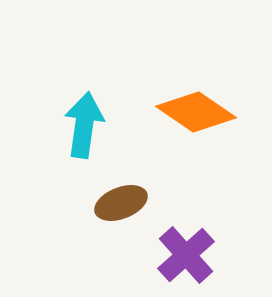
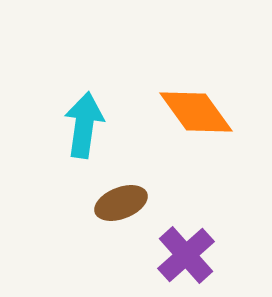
orange diamond: rotated 20 degrees clockwise
